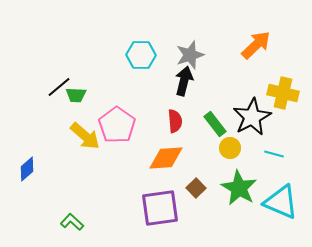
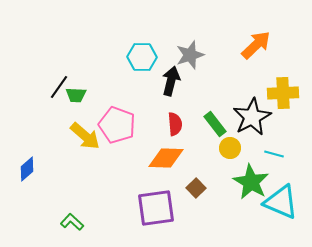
cyan hexagon: moved 1 px right, 2 px down
black arrow: moved 13 px left
black line: rotated 15 degrees counterclockwise
yellow cross: rotated 16 degrees counterclockwise
red semicircle: moved 3 px down
pink pentagon: rotated 15 degrees counterclockwise
orange diamond: rotated 6 degrees clockwise
green star: moved 12 px right, 6 px up
purple square: moved 4 px left
